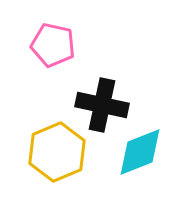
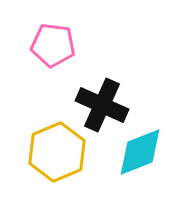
pink pentagon: rotated 6 degrees counterclockwise
black cross: rotated 12 degrees clockwise
